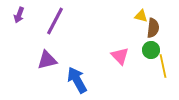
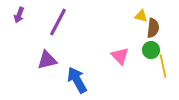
purple line: moved 3 px right, 1 px down
